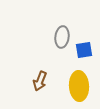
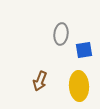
gray ellipse: moved 1 px left, 3 px up
